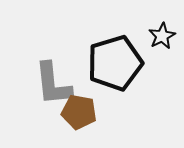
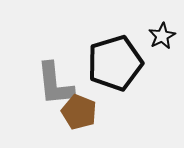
gray L-shape: moved 2 px right
brown pentagon: rotated 12 degrees clockwise
